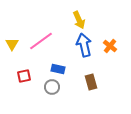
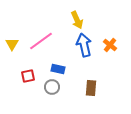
yellow arrow: moved 2 px left
orange cross: moved 1 px up
red square: moved 4 px right
brown rectangle: moved 6 px down; rotated 21 degrees clockwise
